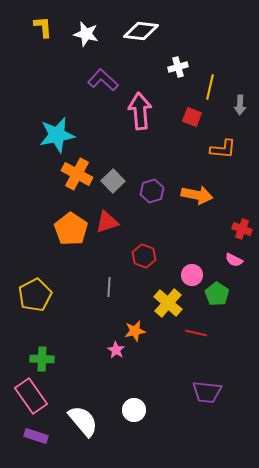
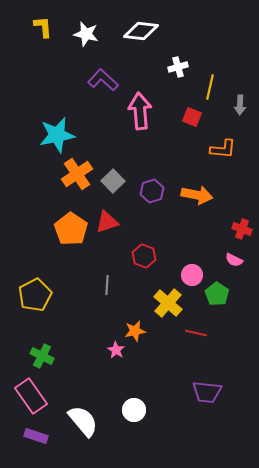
orange cross: rotated 28 degrees clockwise
gray line: moved 2 px left, 2 px up
green cross: moved 3 px up; rotated 25 degrees clockwise
